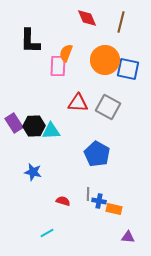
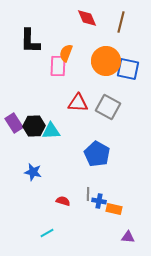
orange circle: moved 1 px right, 1 px down
